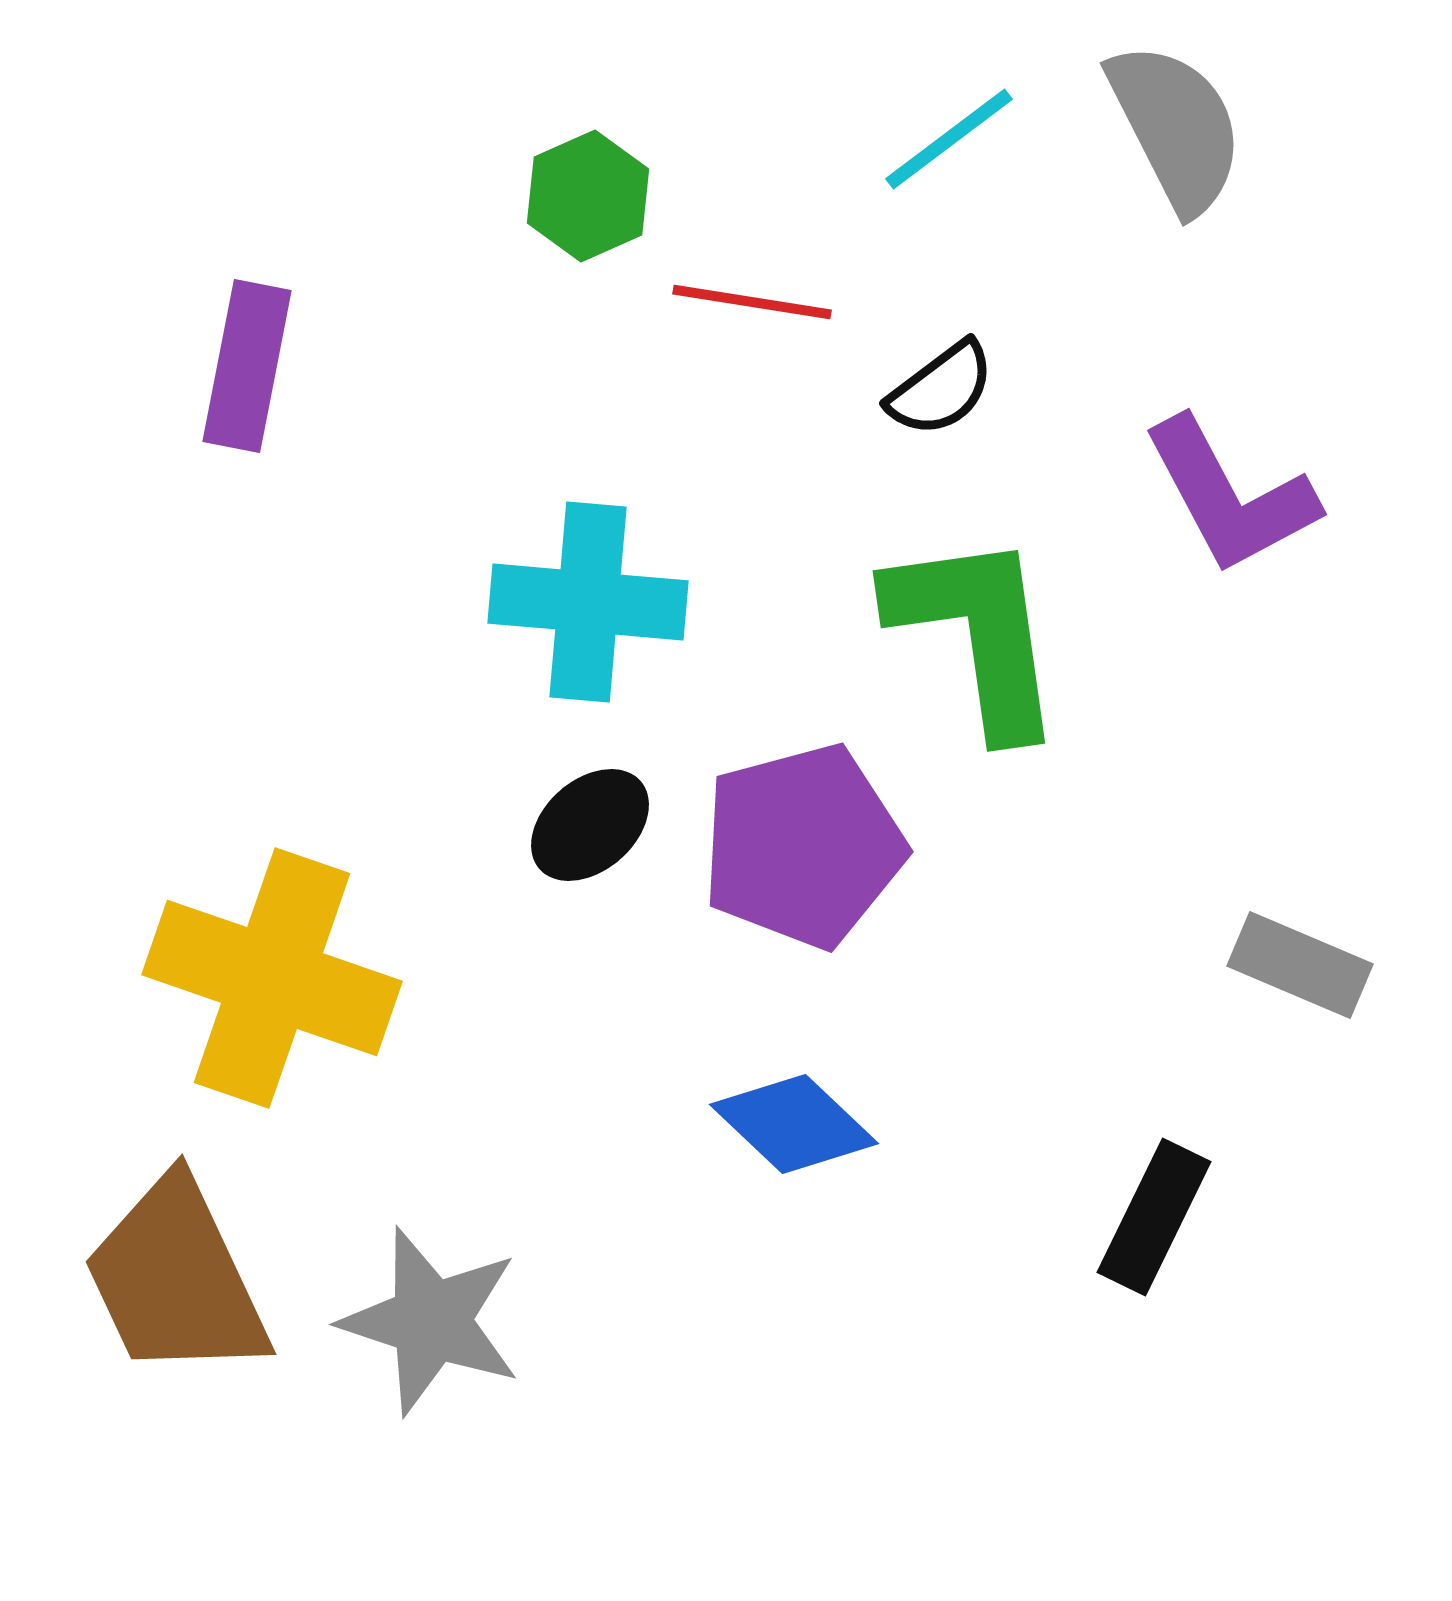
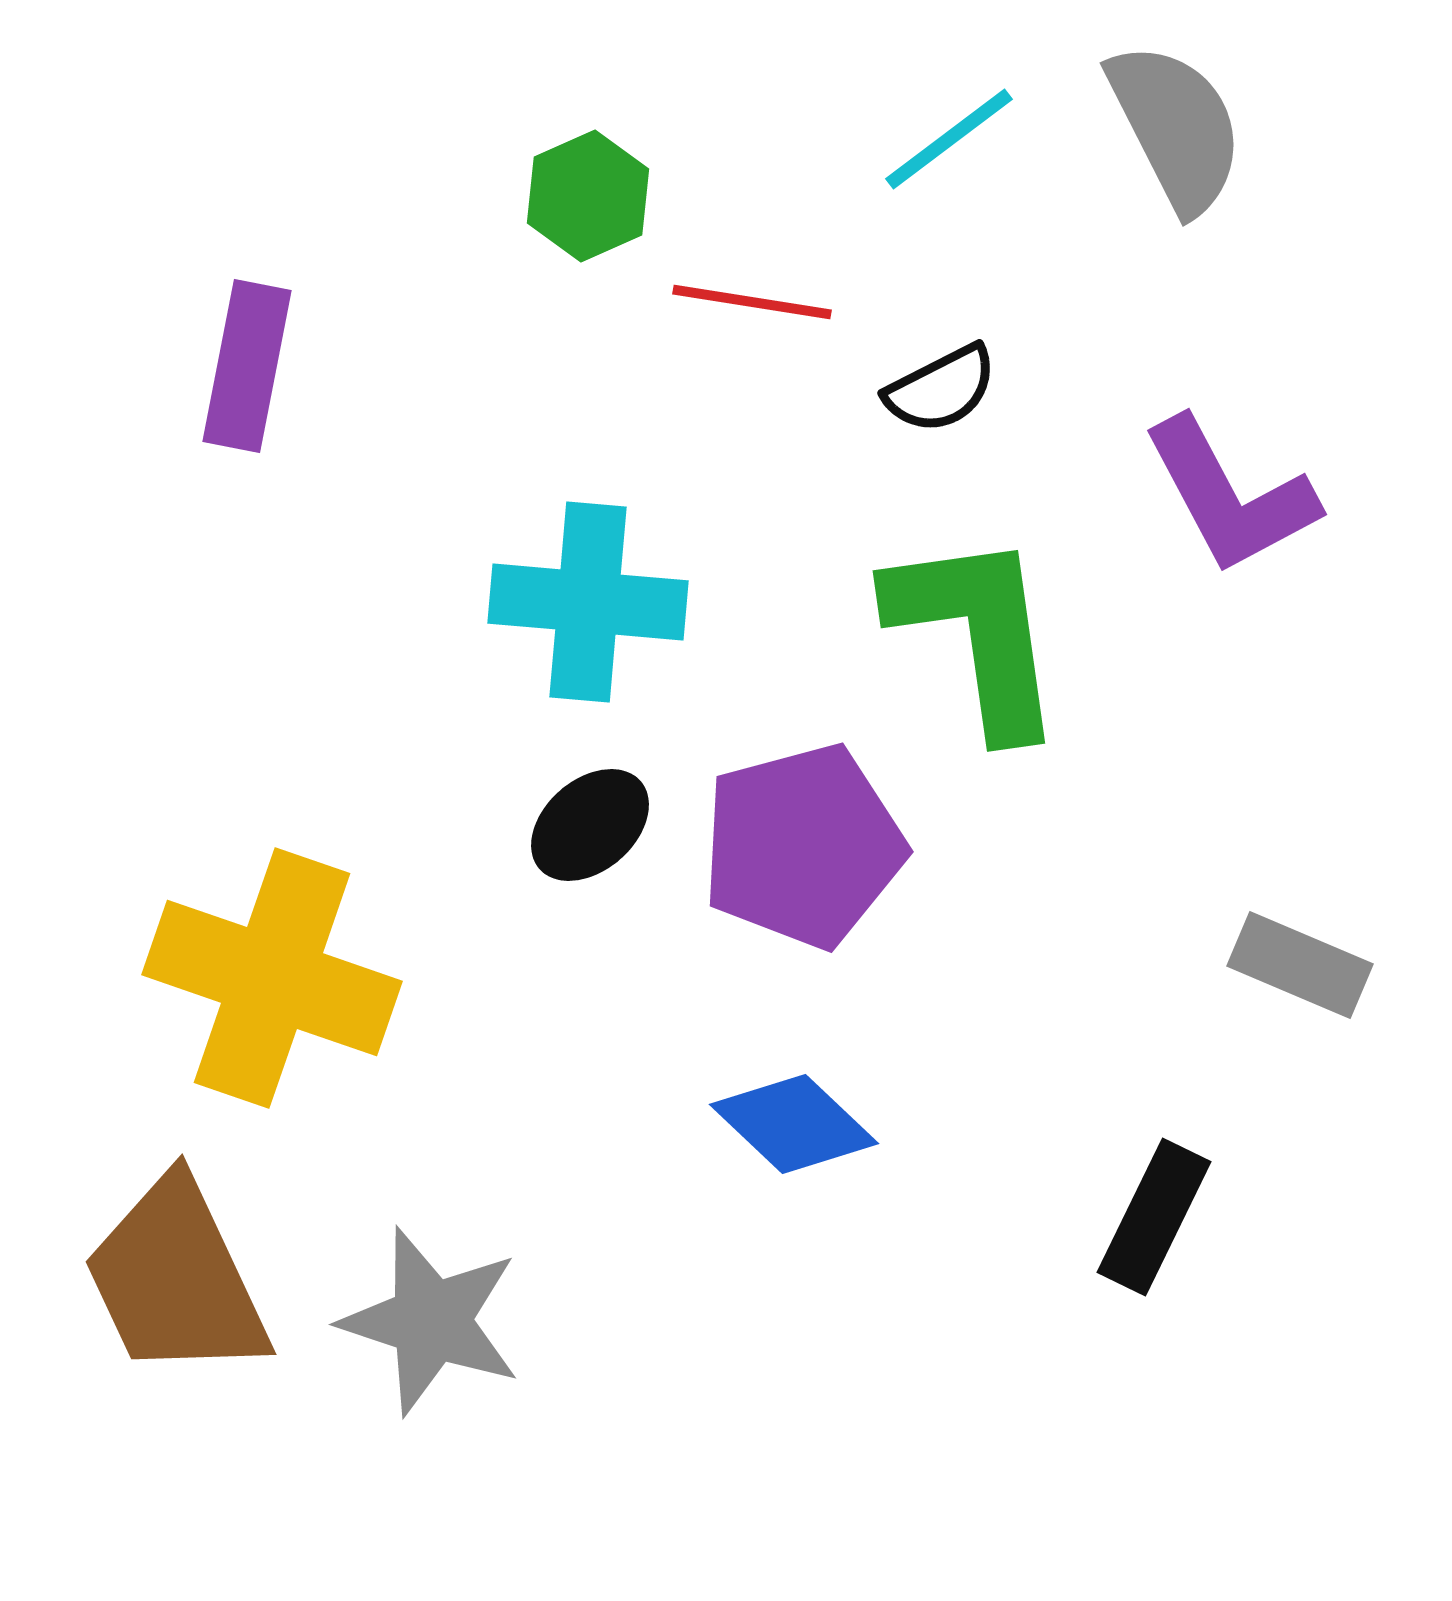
black semicircle: rotated 10 degrees clockwise
